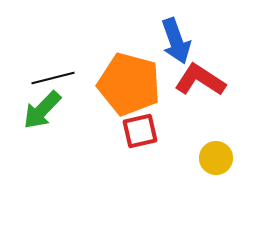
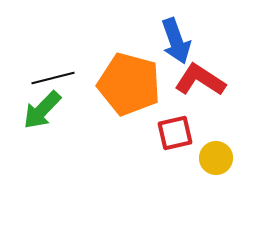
red square: moved 35 px right, 2 px down
